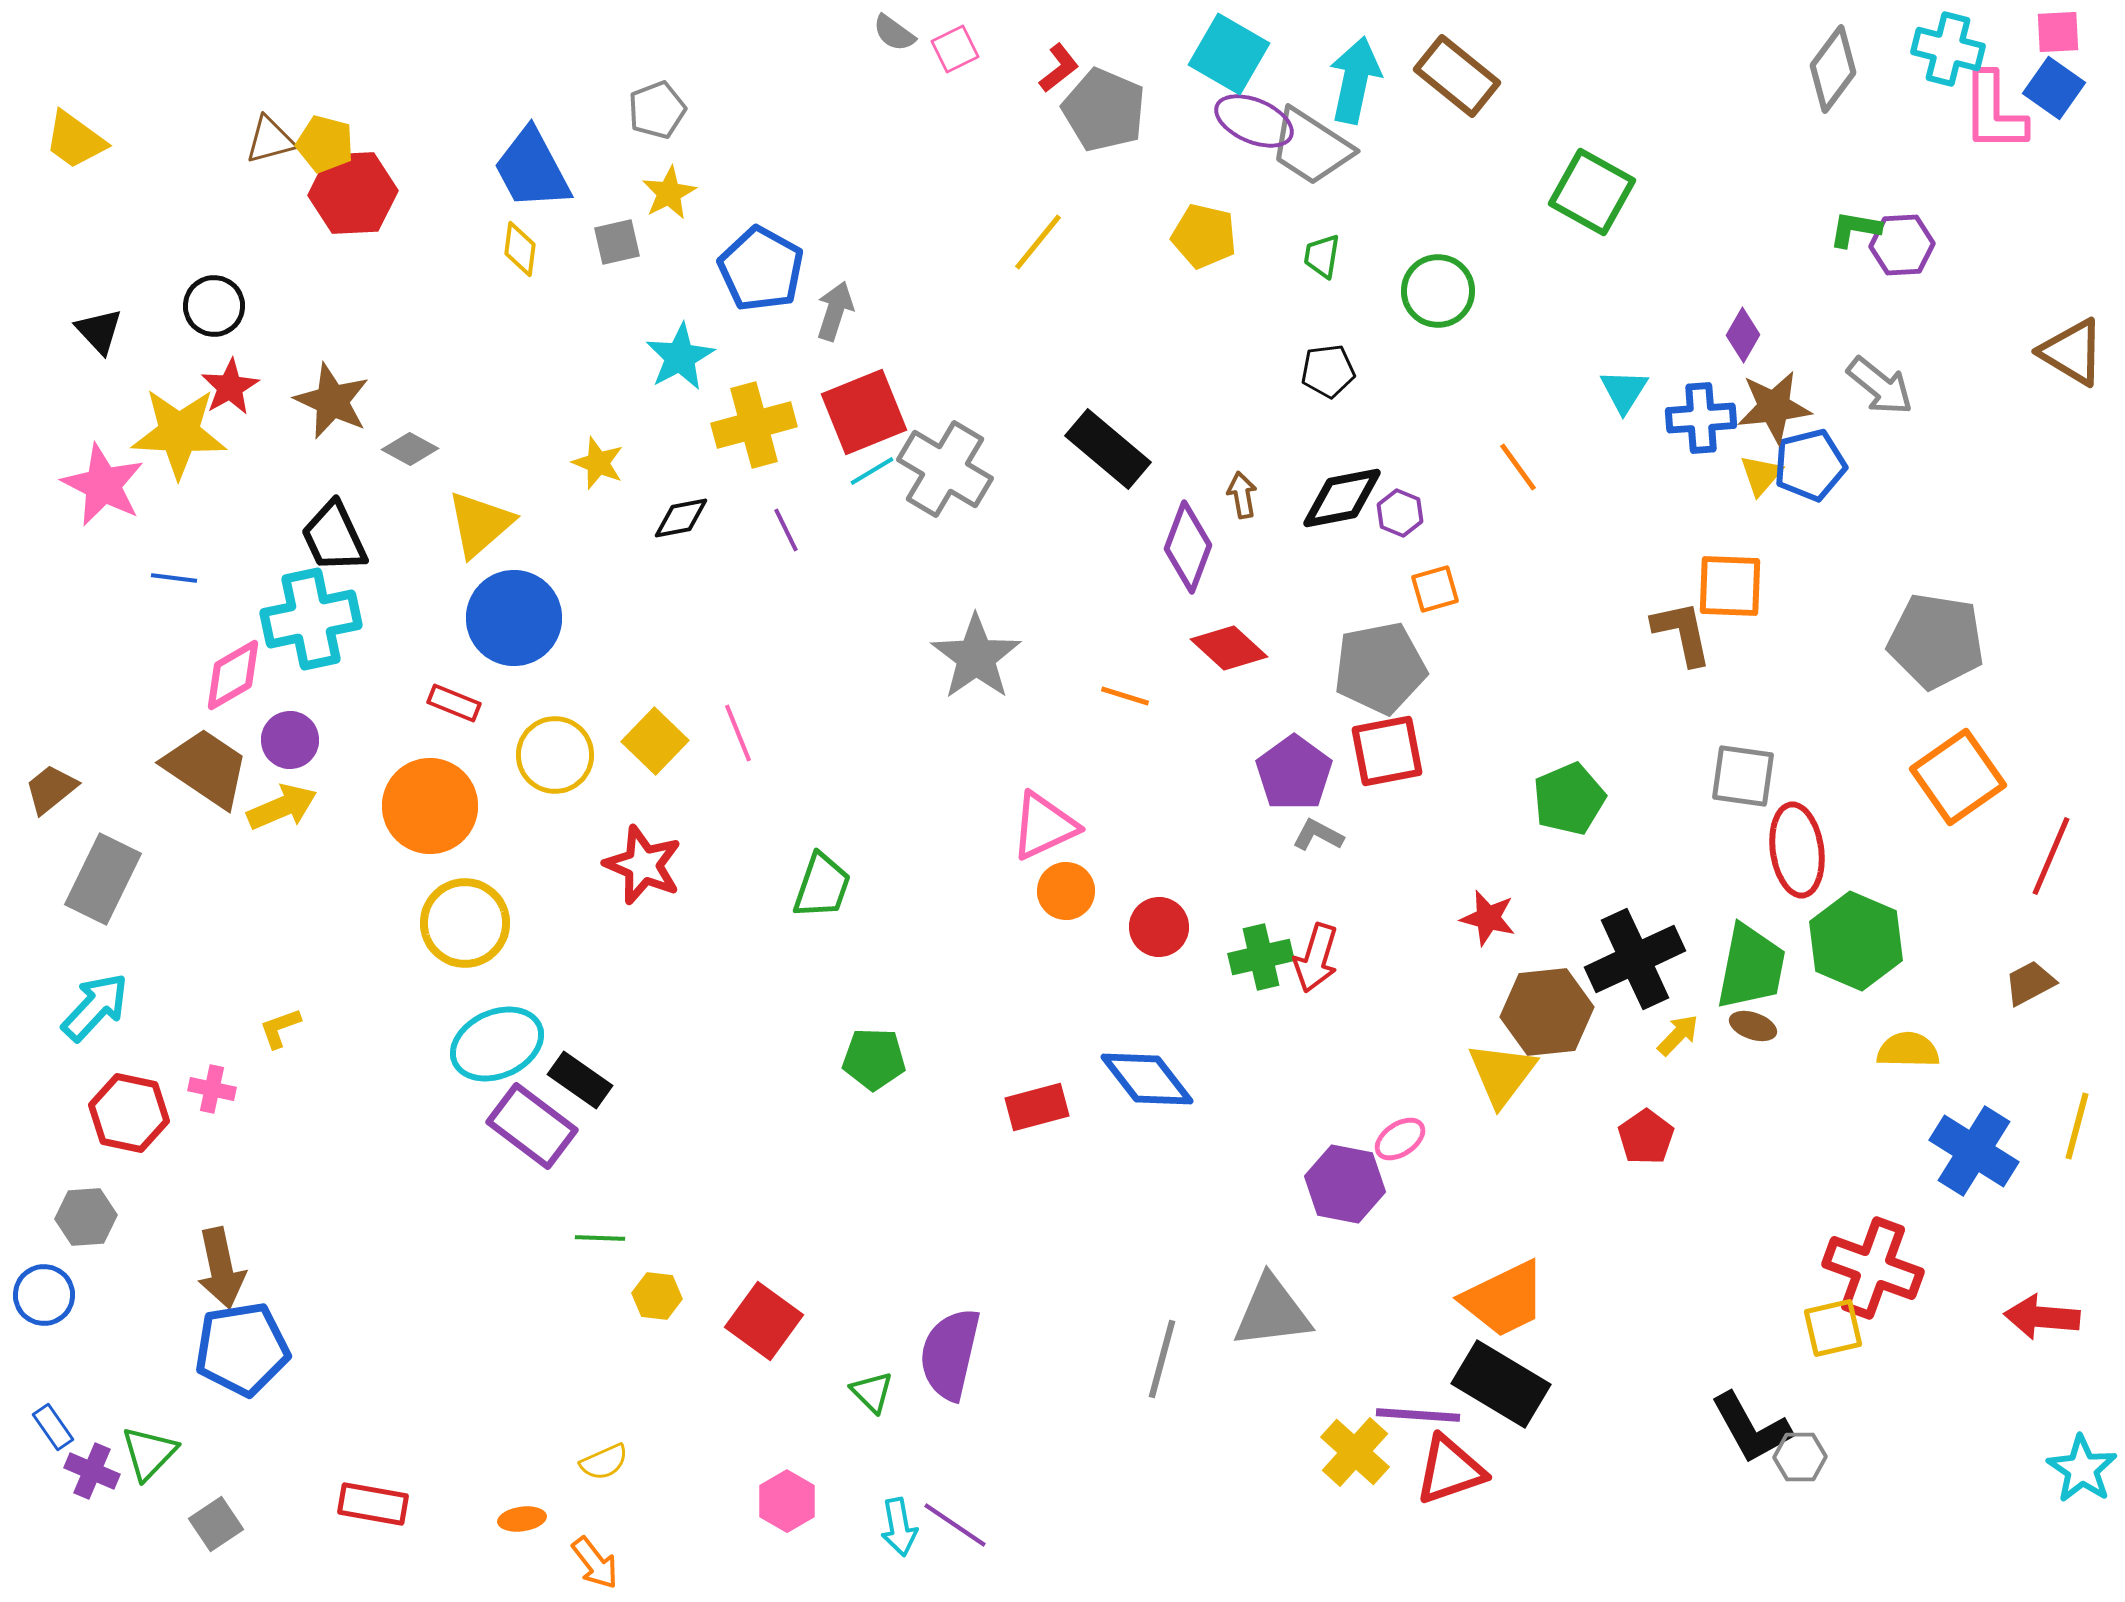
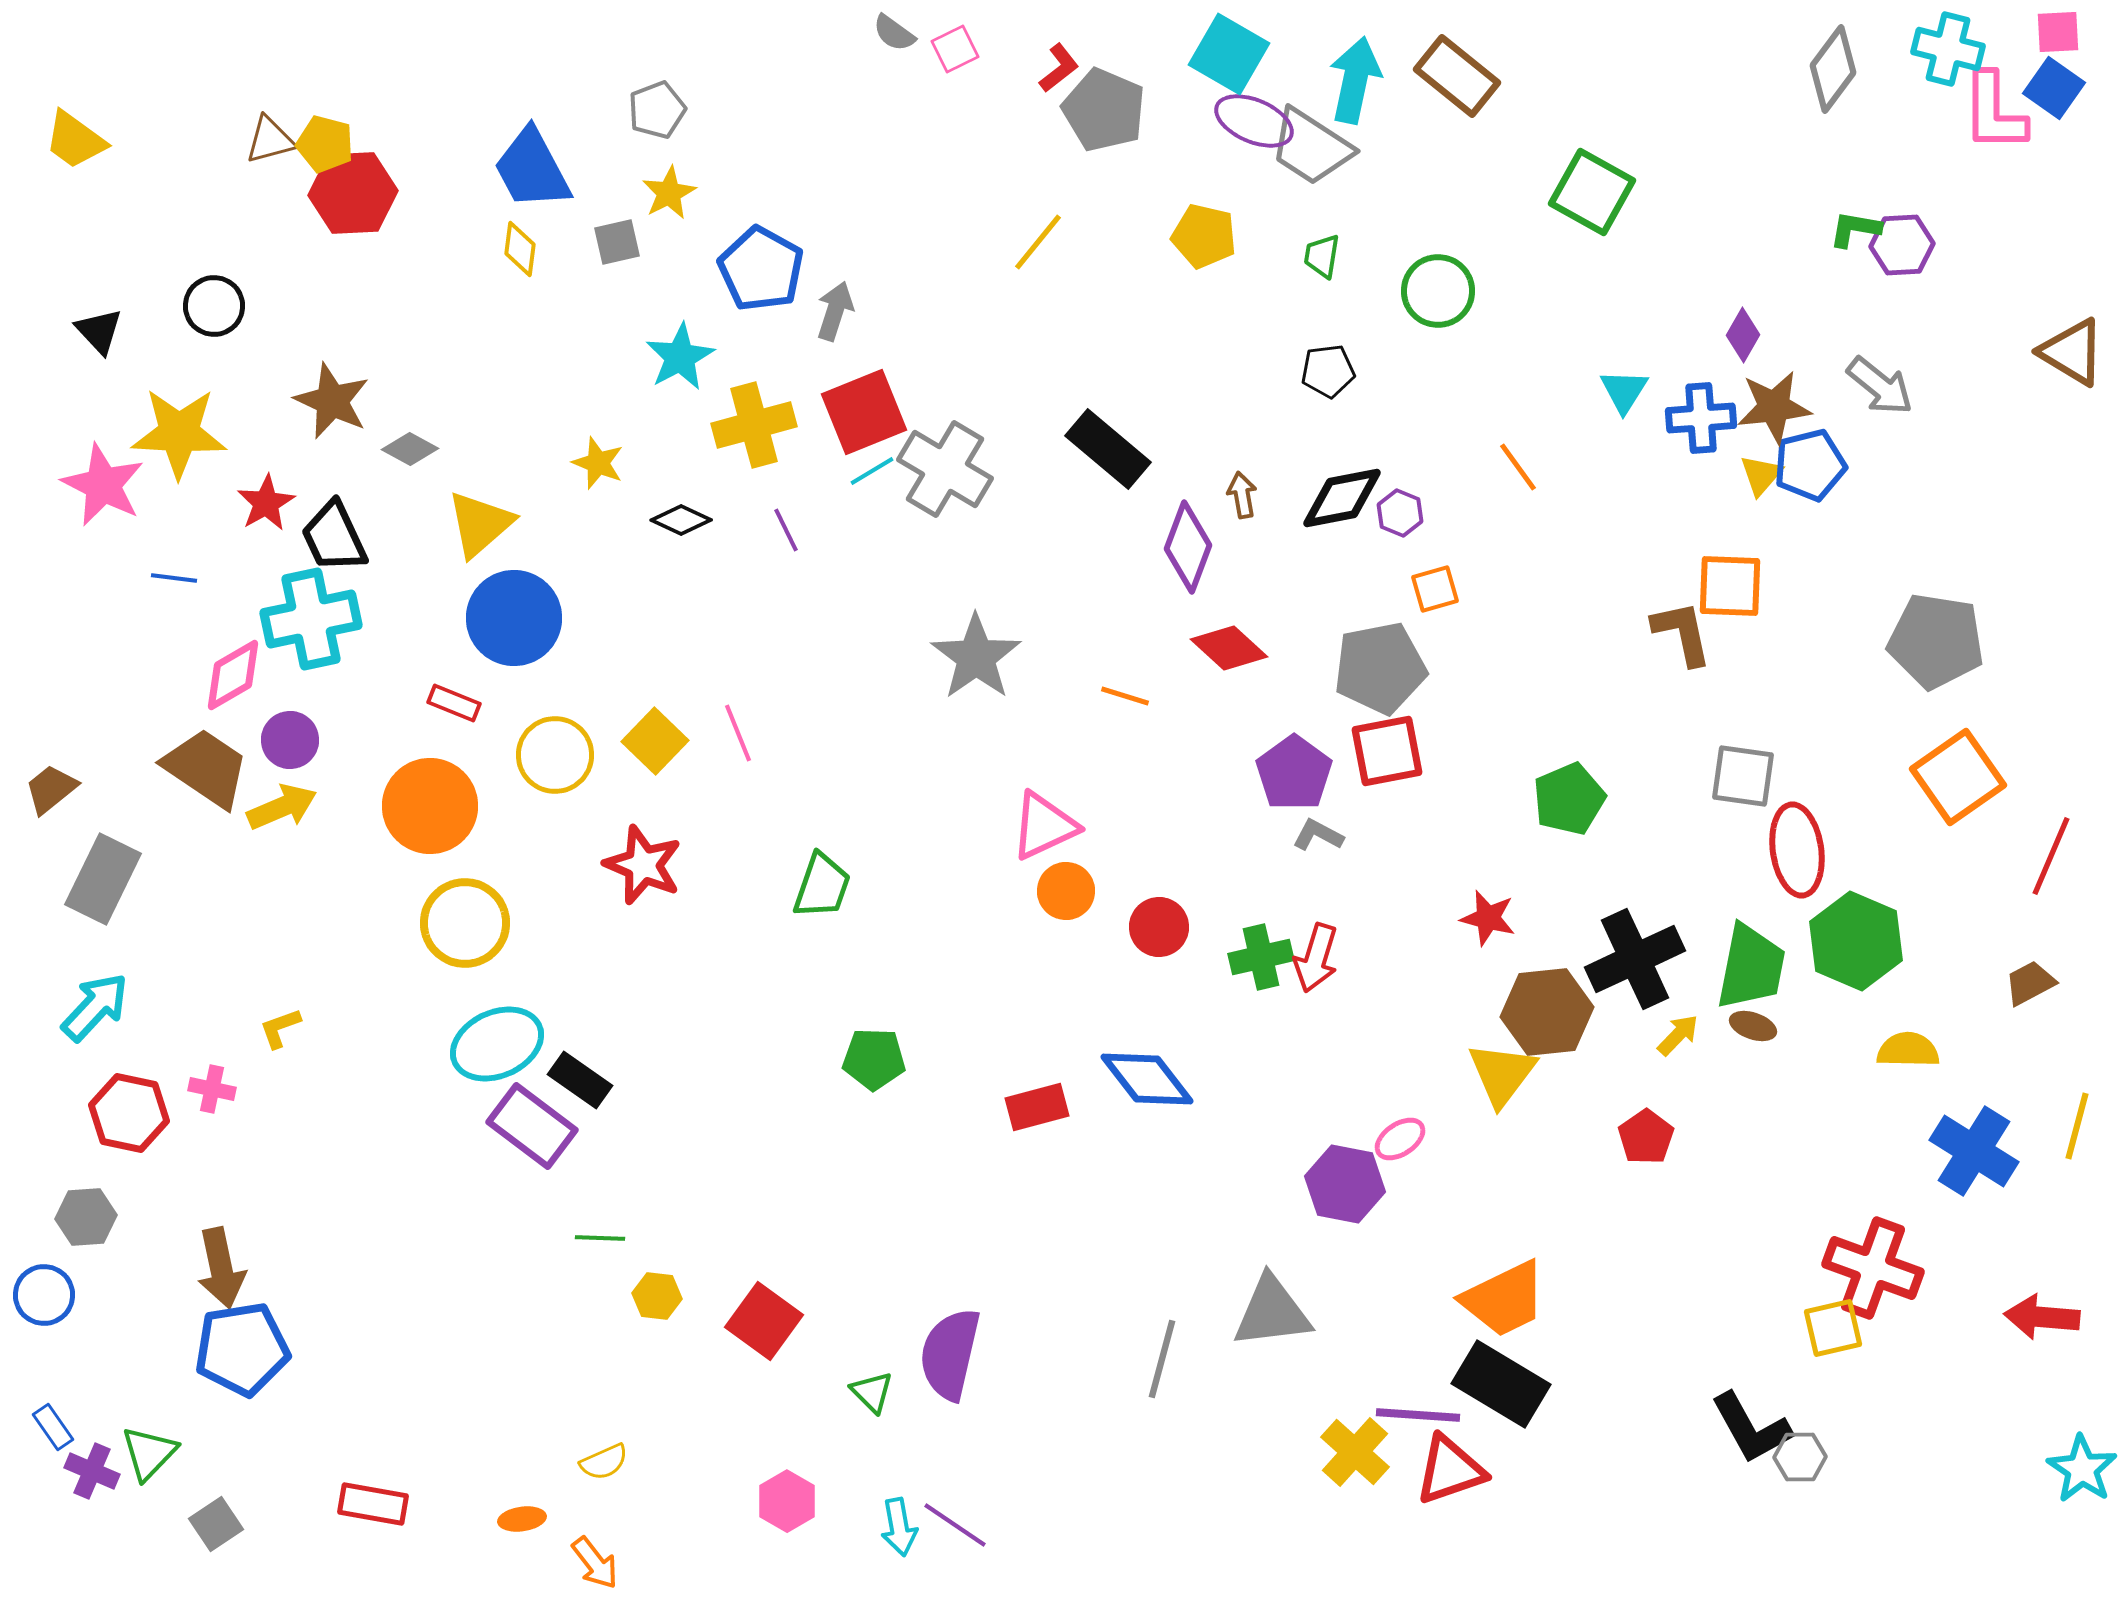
red star at (230, 387): moved 36 px right, 116 px down
black diamond at (681, 518): moved 2 px down; rotated 36 degrees clockwise
